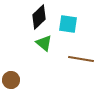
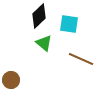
black diamond: moved 1 px up
cyan square: moved 1 px right
brown line: rotated 15 degrees clockwise
